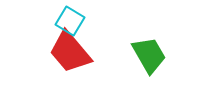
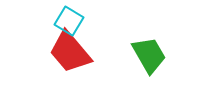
cyan square: moved 1 px left
